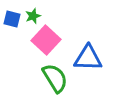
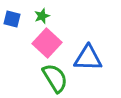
green star: moved 9 px right
pink square: moved 1 px right, 3 px down
